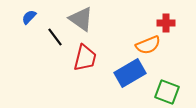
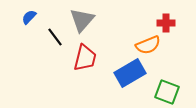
gray triangle: moved 1 px right, 1 px down; rotated 36 degrees clockwise
